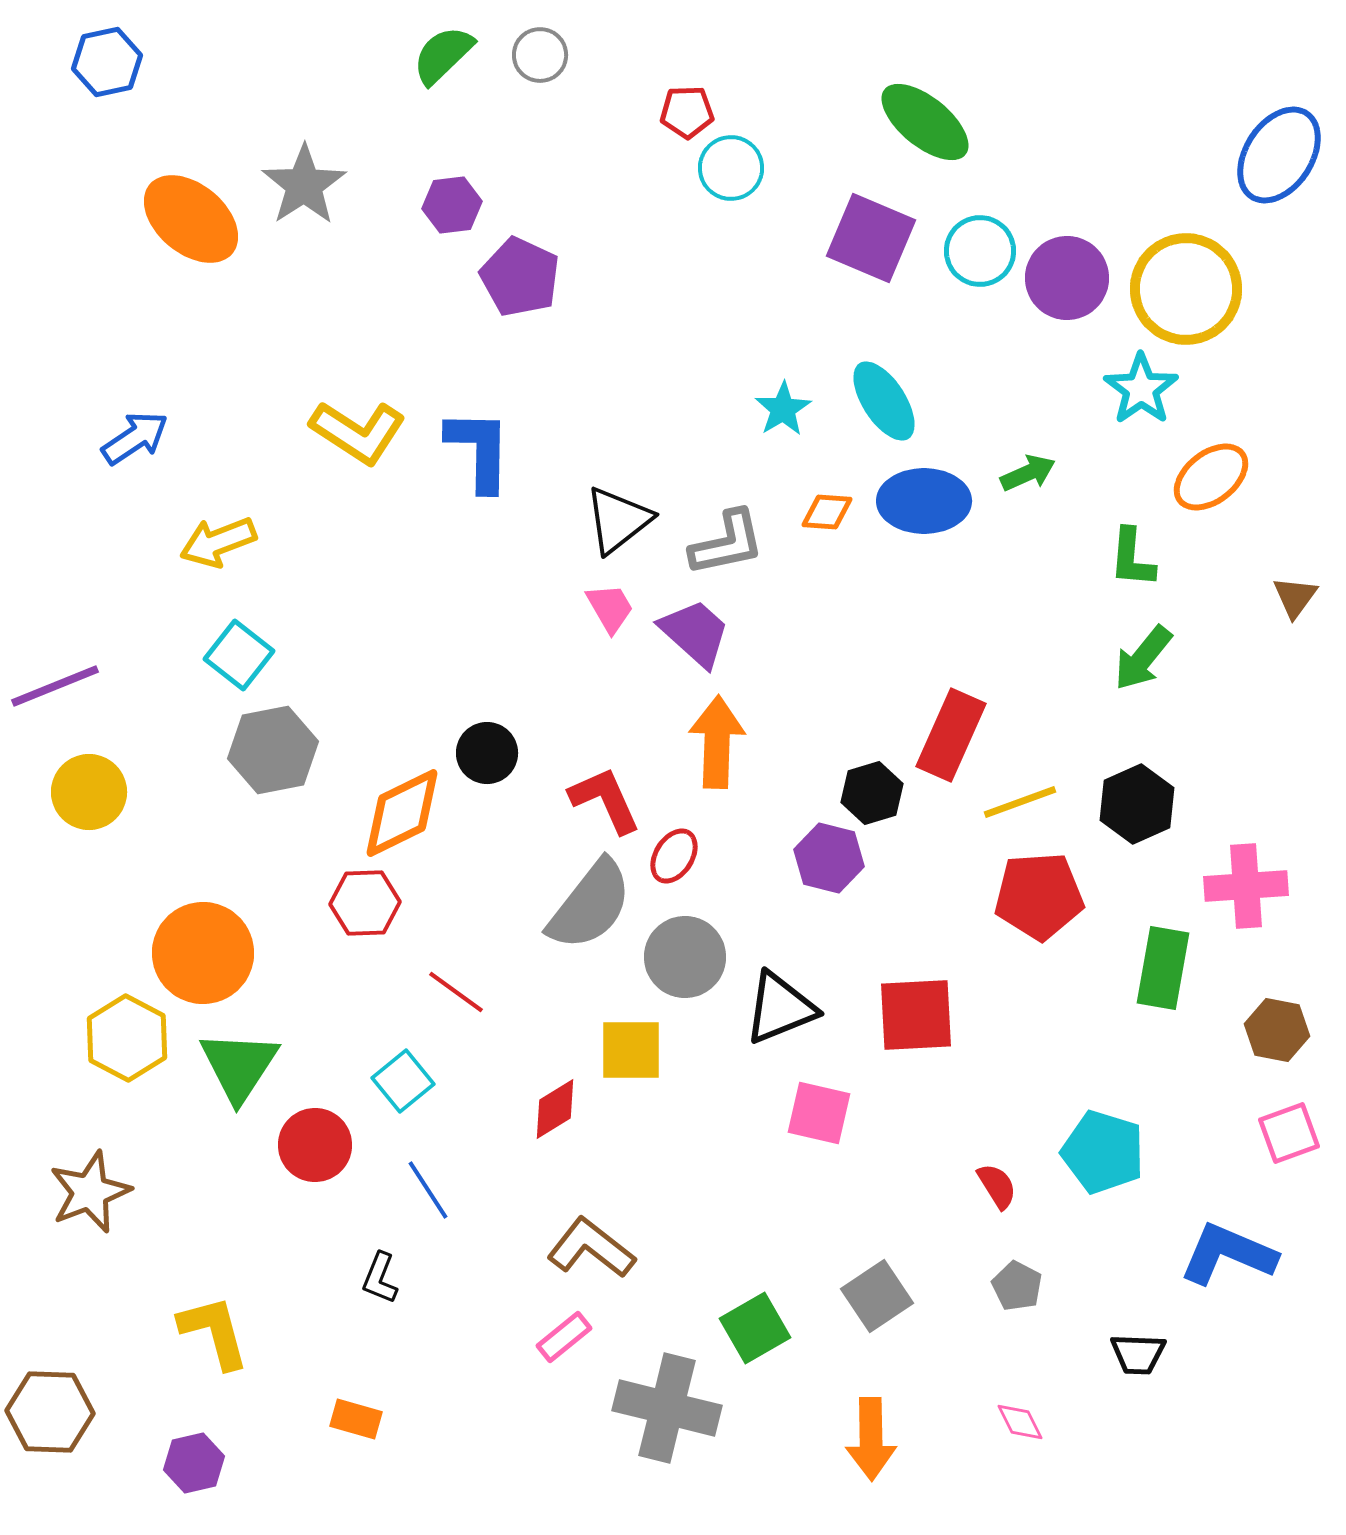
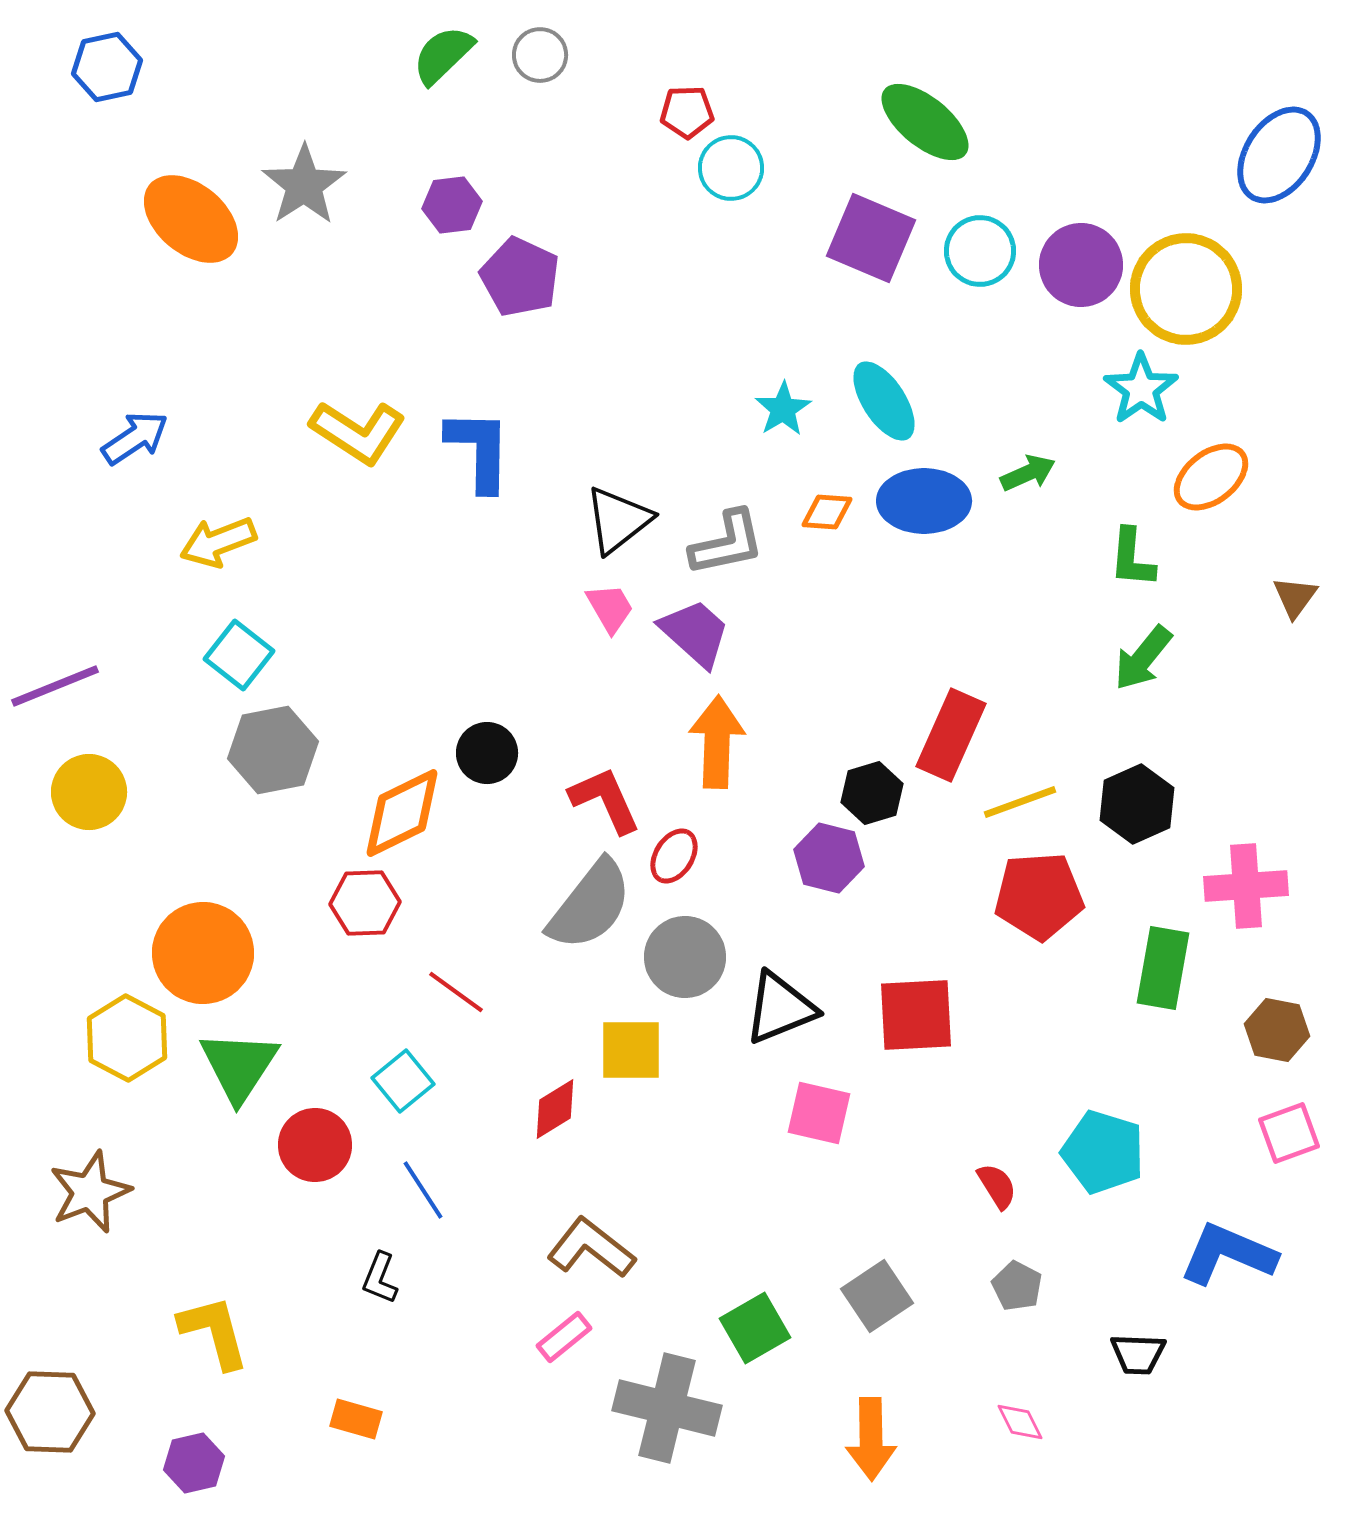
blue hexagon at (107, 62): moved 5 px down
purple circle at (1067, 278): moved 14 px right, 13 px up
blue line at (428, 1190): moved 5 px left
